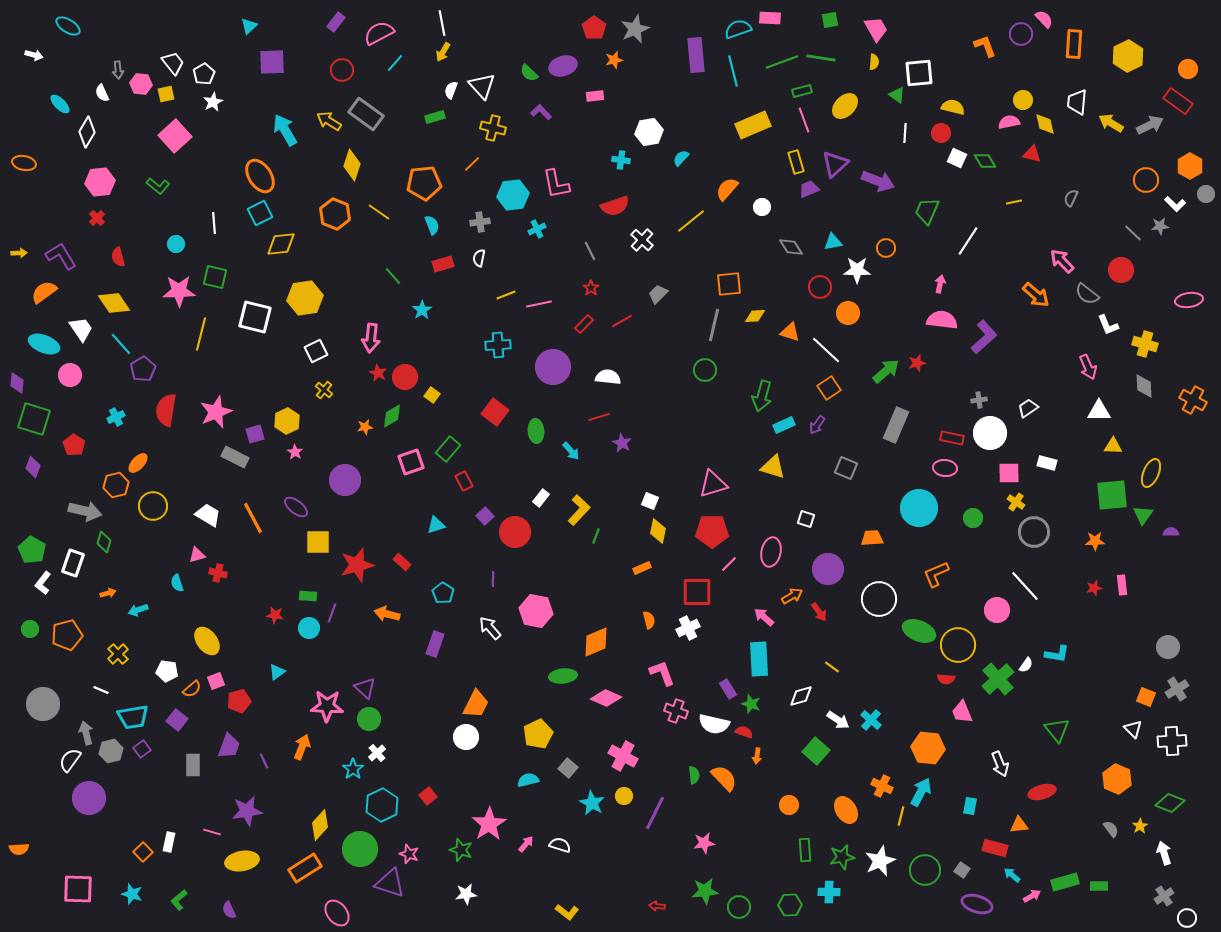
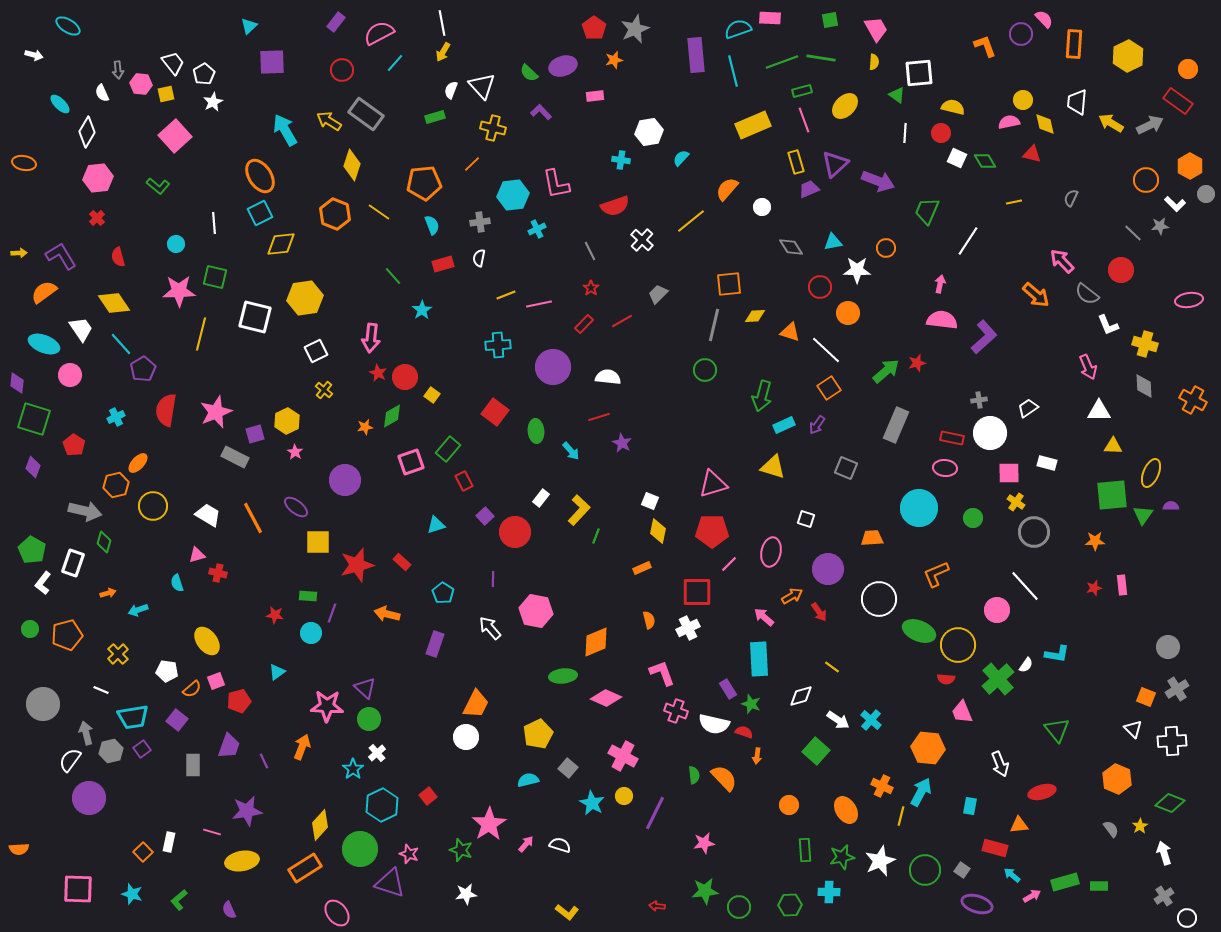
pink hexagon at (100, 182): moved 2 px left, 4 px up
purple semicircle at (1171, 532): moved 26 px up
cyan circle at (309, 628): moved 2 px right, 5 px down
